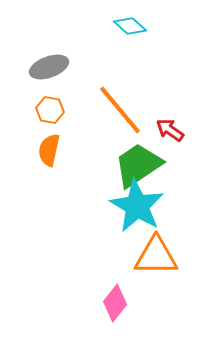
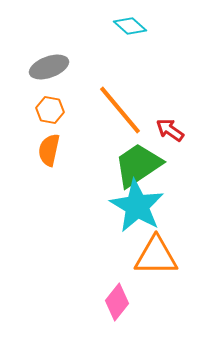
pink diamond: moved 2 px right, 1 px up
